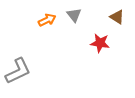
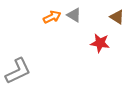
gray triangle: rotated 21 degrees counterclockwise
orange arrow: moved 5 px right, 3 px up
